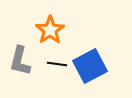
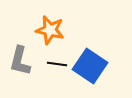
orange star: rotated 24 degrees counterclockwise
blue square: rotated 28 degrees counterclockwise
